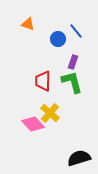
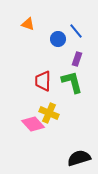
purple rectangle: moved 4 px right, 3 px up
yellow cross: moved 1 px left; rotated 18 degrees counterclockwise
